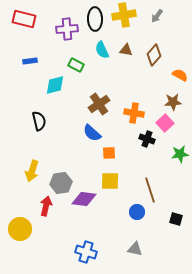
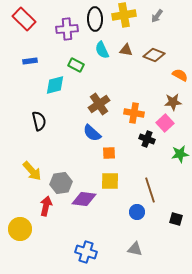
red rectangle: rotated 30 degrees clockwise
brown diamond: rotated 70 degrees clockwise
yellow arrow: rotated 60 degrees counterclockwise
